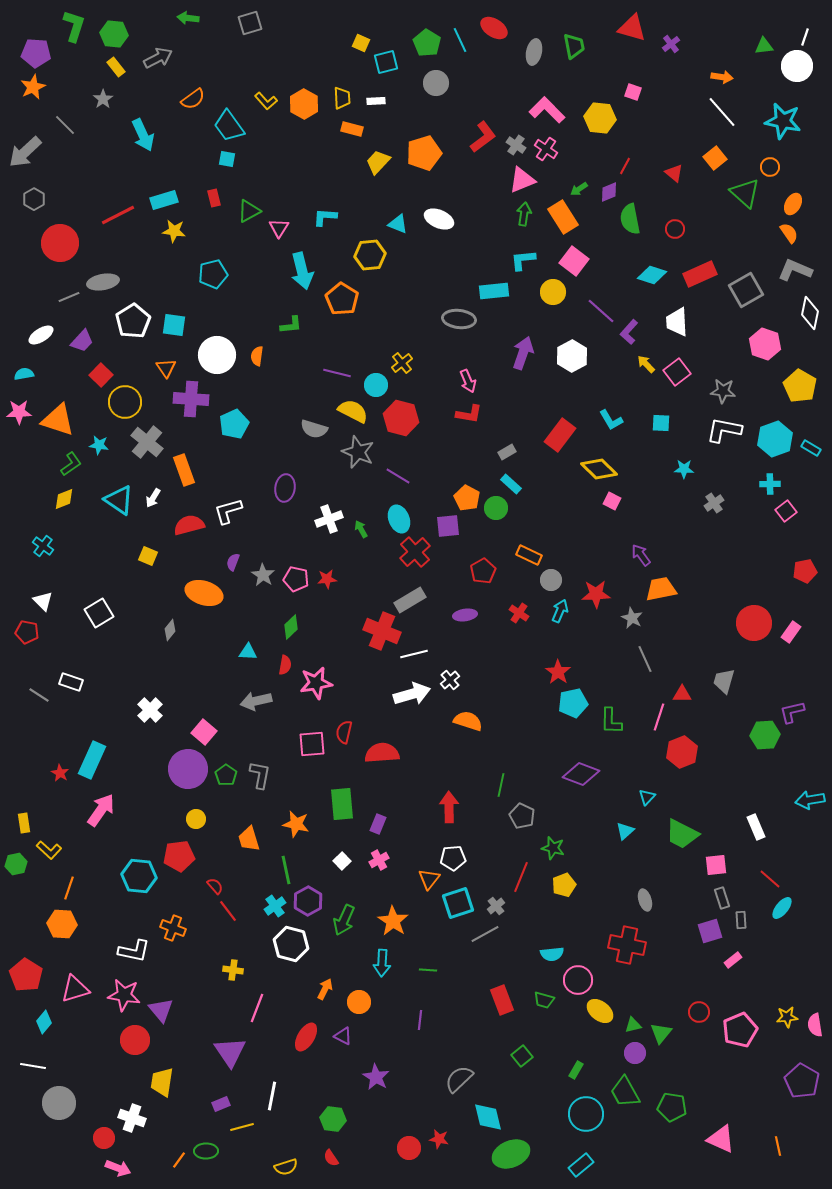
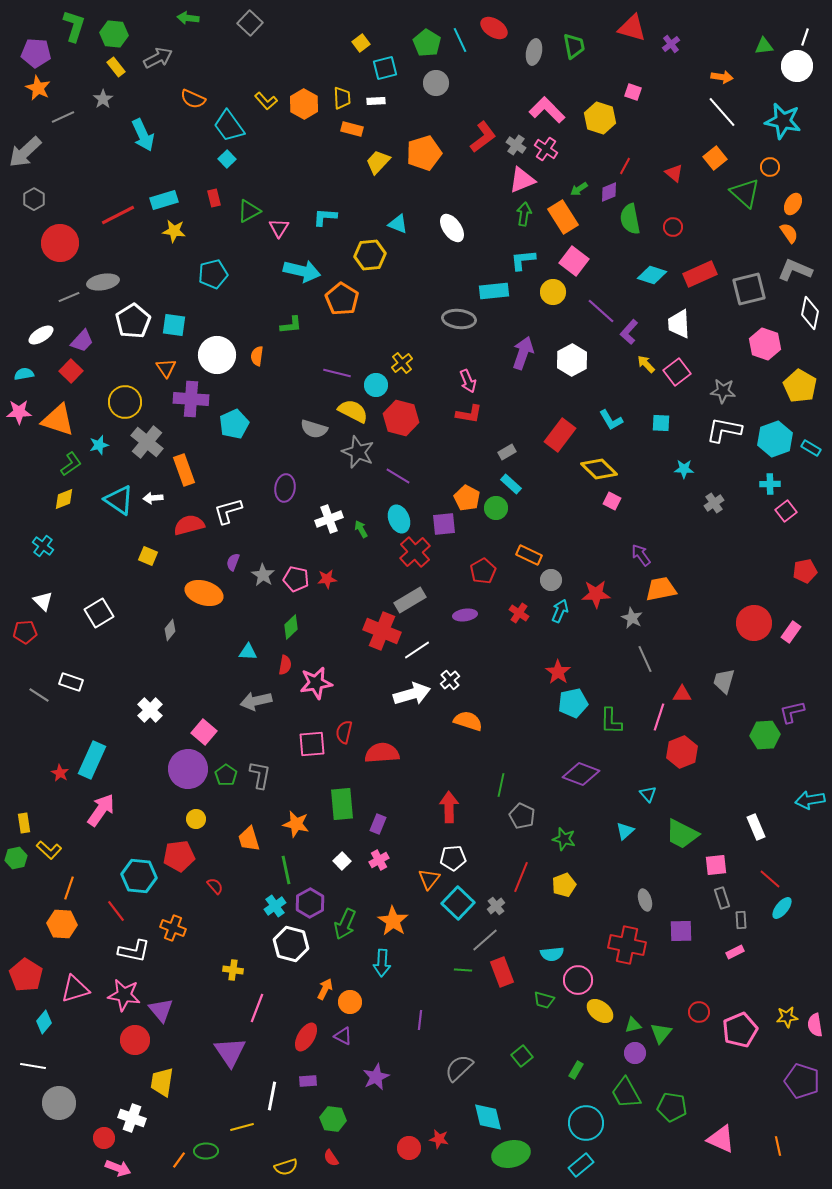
gray square at (250, 23): rotated 30 degrees counterclockwise
yellow square at (361, 43): rotated 30 degrees clockwise
cyan square at (386, 62): moved 1 px left, 6 px down
orange star at (33, 87): moved 5 px right, 1 px down; rotated 20 degrees counterclockwise
orange semicircle at (193, 99): rotated 60 degrees clockwise
yellow hexagon at (600, 118): rotated 12 degrees clockwise
gray line at (65, 125): moved 2 px left, 8 px up; rotated 70 degrees counterclockwise
cyan square at (227, 159): rotated 36 degrees clockwise
white ellipse at (439, 219): moved 13 px right, 9 px down; rotated 32 degrees clockwise
red circle at (675, 229): moved 2 px left, 2 px up
cyan arrow at (302, 271): rotated 63 degrees counterclockwise
gray square at (746, 290): moved 3 px right, 1 px up; rotated 16 degrees clockwise
white trapezoid at (677, 322): moved 2 px right, 2 px down
white hexagon at (572, 356): moved 4 px down
red square at (101, 375): moved 30 px left, 4 px up
cyan star at (99, 445): rotated 24 degrees counterclockwise
white arrow at (153, 498): rotated 54 degrees clockwise
purple square at (448, 526): moved 4 px left, 2 px up
red pentagon at (27, 632): moved 2 px left; rotated 15 degrees counterclockwise
white line at (414, 654): moved 3 px right, 4 px up; rotated 20 degrees counterclockwise
cyan triangle at (647, 797): moved 1 px right, 3 px up; rotated 24 degrees counterclockwise
green star at (553, 848): moved 11 px right, 9 px up
green hexagon at (16, 864): moved 6 px up
purple hexagon at (308, 901): moved 2 px right, 2 px down
cyan square at (458, 903): rotated 28 degrees counterclockwise
red line at (228, 911): moved 112 px left
green arrow at (344, 920): moved 1 px right, 4 px down
purple square at (710, 931): moved 29 px left; rotated 15 degrees clockwise
gray line at (485, 934): moved 6 px down; rotated 12 degrees counterclockwise
pink rectangle at (733, 960): moved 2 px right, 8 px up; rotated 12 degrees clockwise
green line at (428, 970): moved 35 px right
red rectangle at (502, 1000): moved 28 px up
orange circle at (359, 1002): moved 9 px left
purple star at (376, 1077): rotated 16 degrees clockwise
gray semicircle at (459, 1079): moved 11 px up
purple pentagon at (802, 1081): rotated 12 degrees counterclockwise
green trapezoid at (625, 1092): moved 1 px right, 1 px down
purple rectangle at (221, 1104): moved 87 px right, 23 px up; rotated 18 degrees clockwise
cyan circle at (586, 1114): moved 9 px down
green ellipse at (511, 1154): rotated 9 degrees clockwise
